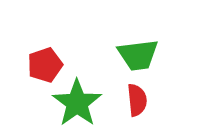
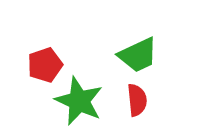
green trapezoid: rotated 18 degrees counterclockwise
green star: moved 2 px right, 2 px up; rotated 12 degrees counterclockwise
